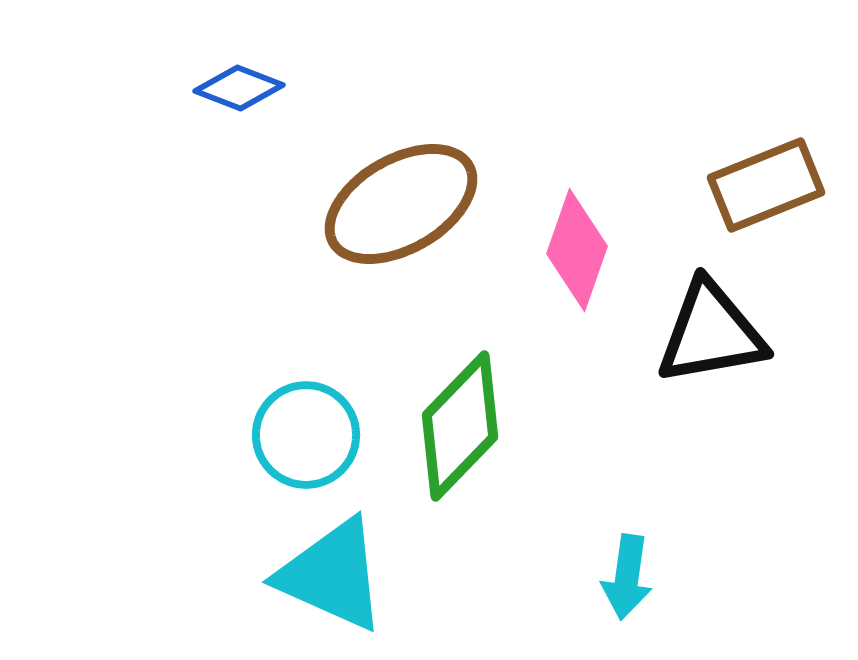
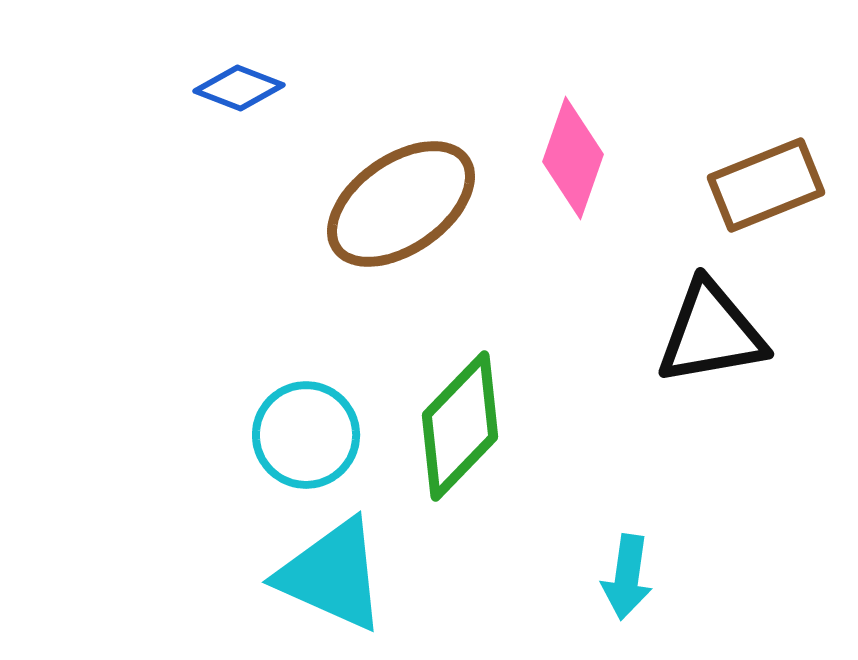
brown ellipse: rotated 5 degrees counterclockwise
pink diamond: moved 4 px left, 92 px up
